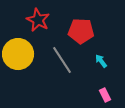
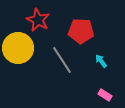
yellow circle: moved 6 px up
pink rectangle: rotated 32 degrees counterclockwise
